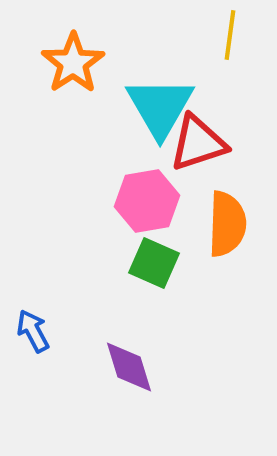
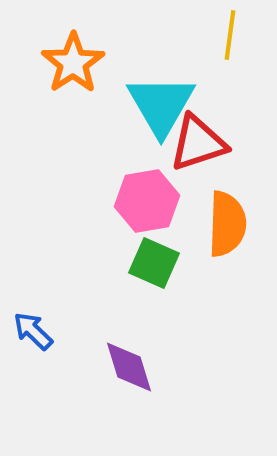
cyan triangle: moved 1 px right, 2 px up
blue arrow: rotated 18 degrees counterclockwise
